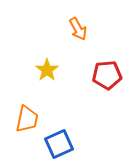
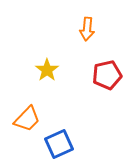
orange arrow: moved 9 px right; rotated 35 degrees clockwise
red pentagon: rotated 8 degrees counterclockwise
orange trapezoid: rotated 32 degrees clockwise
